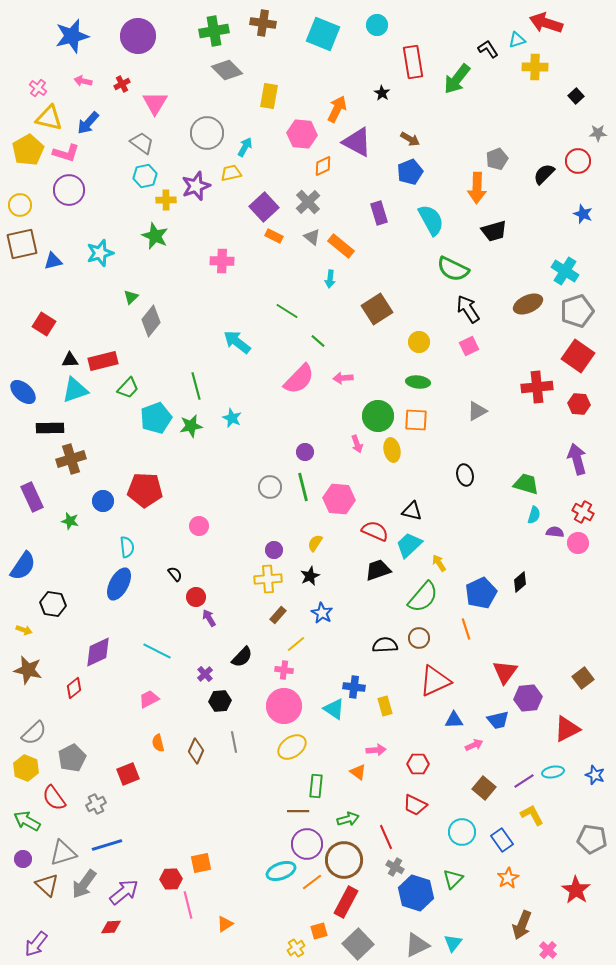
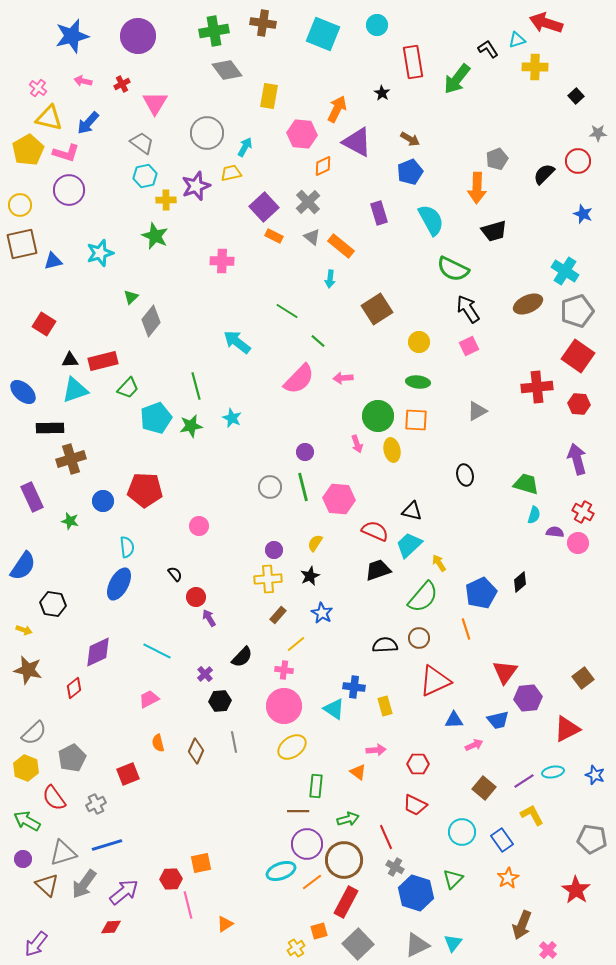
gray diamond at (227, 70): rotated 8 degrees clockwise
